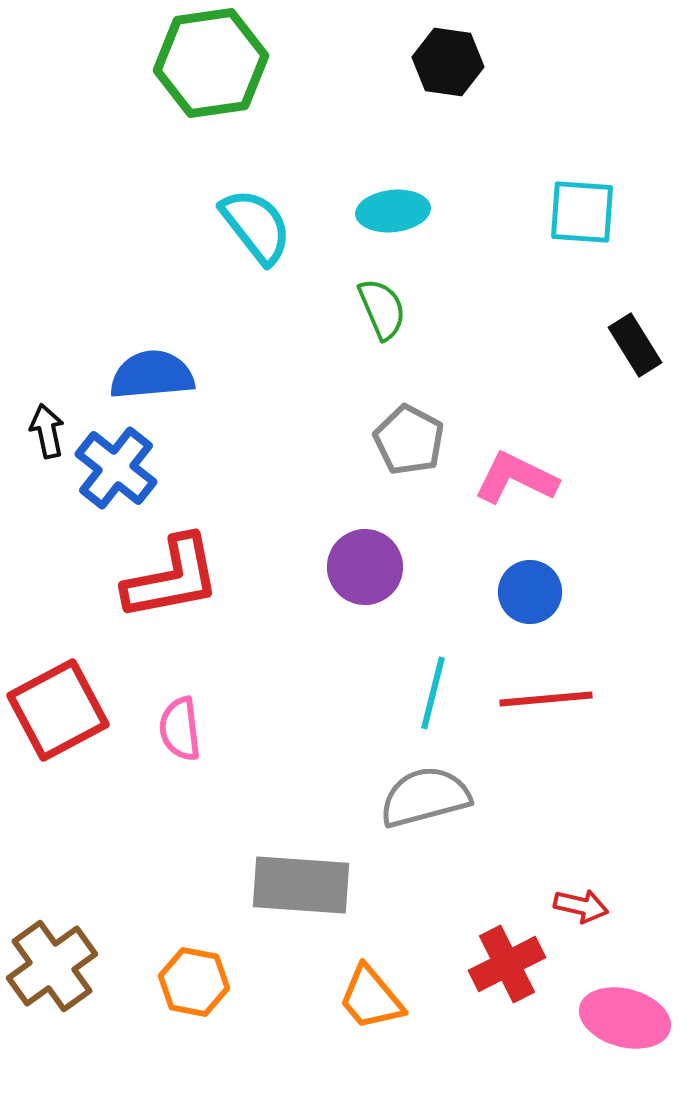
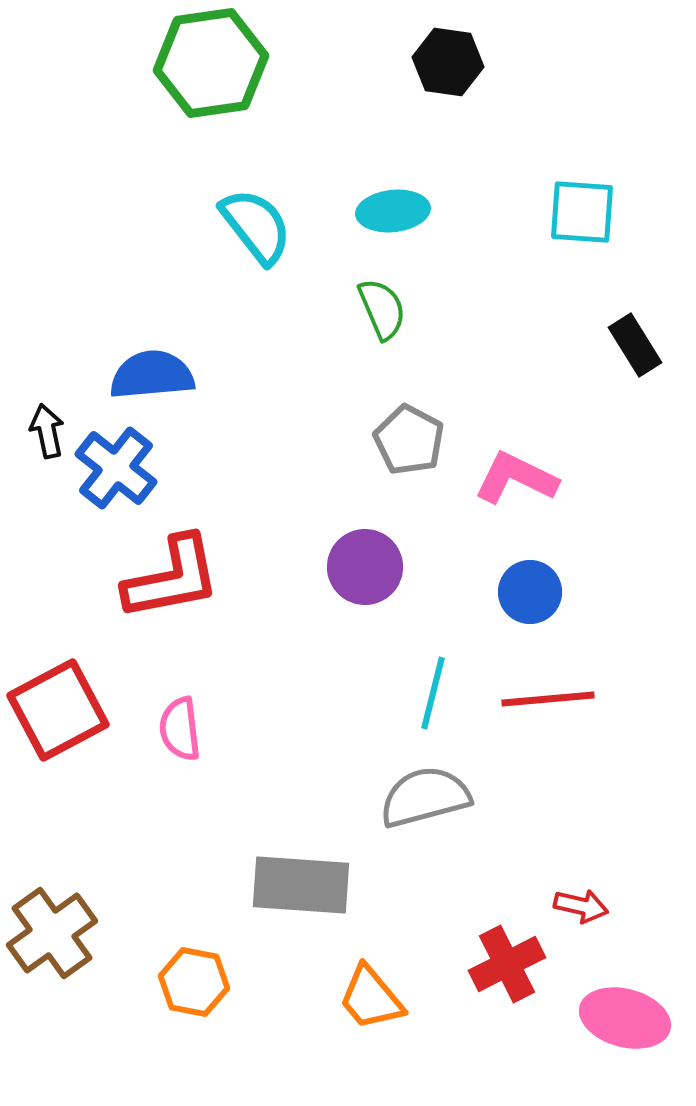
red line: moved 2 px right
brown cross: moved 33 px up
